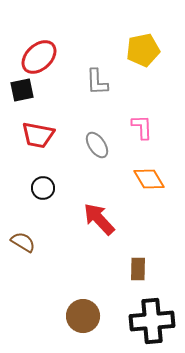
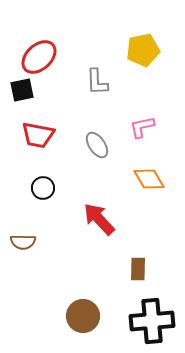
pink L-shape: rotated 100 degrees counterclockwise
brown semicircle: rotated 150 degrees clockwise
